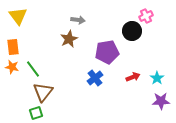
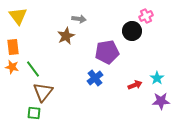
gray arrow: moved 1 px right, 1 px up
brown star: moved 3 px left, 3 px up
red arrow: moved 2 px right, 8 px down
green square: moved 2 px left; rotated 24 degrees clockwise
